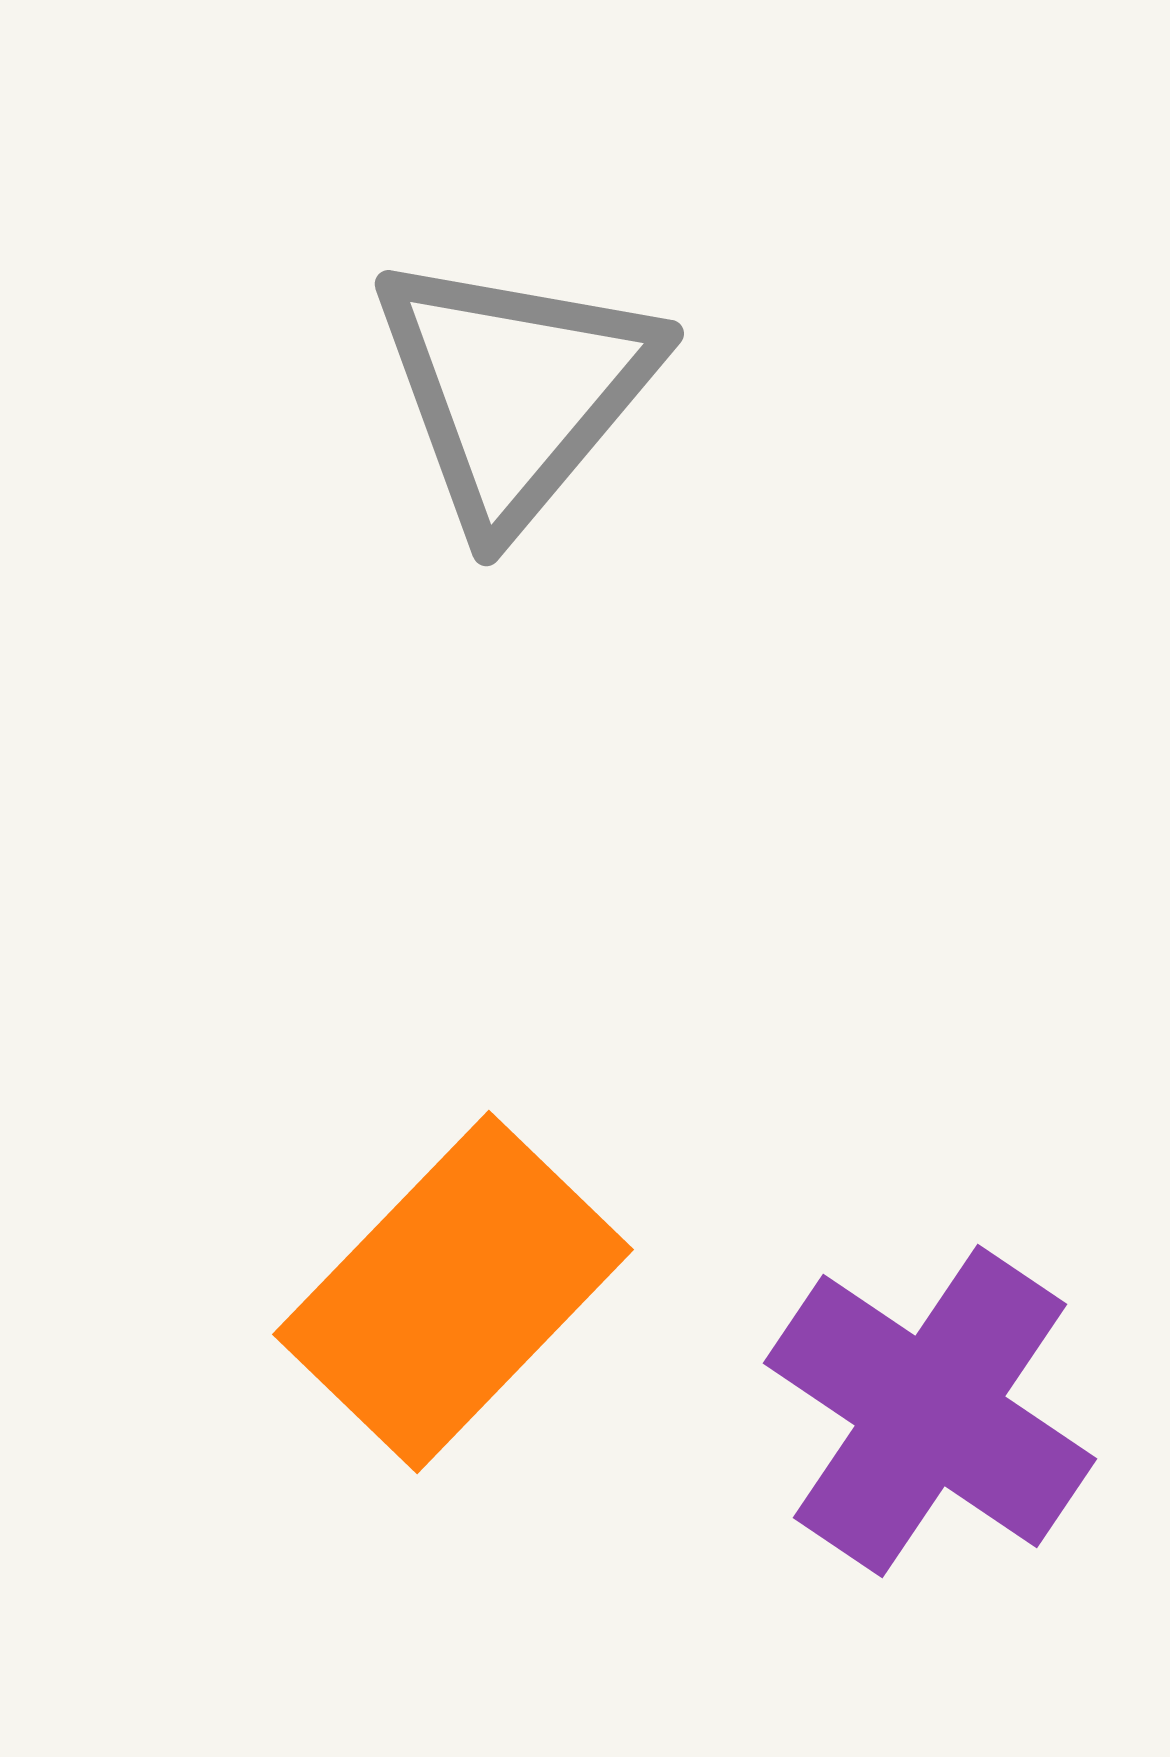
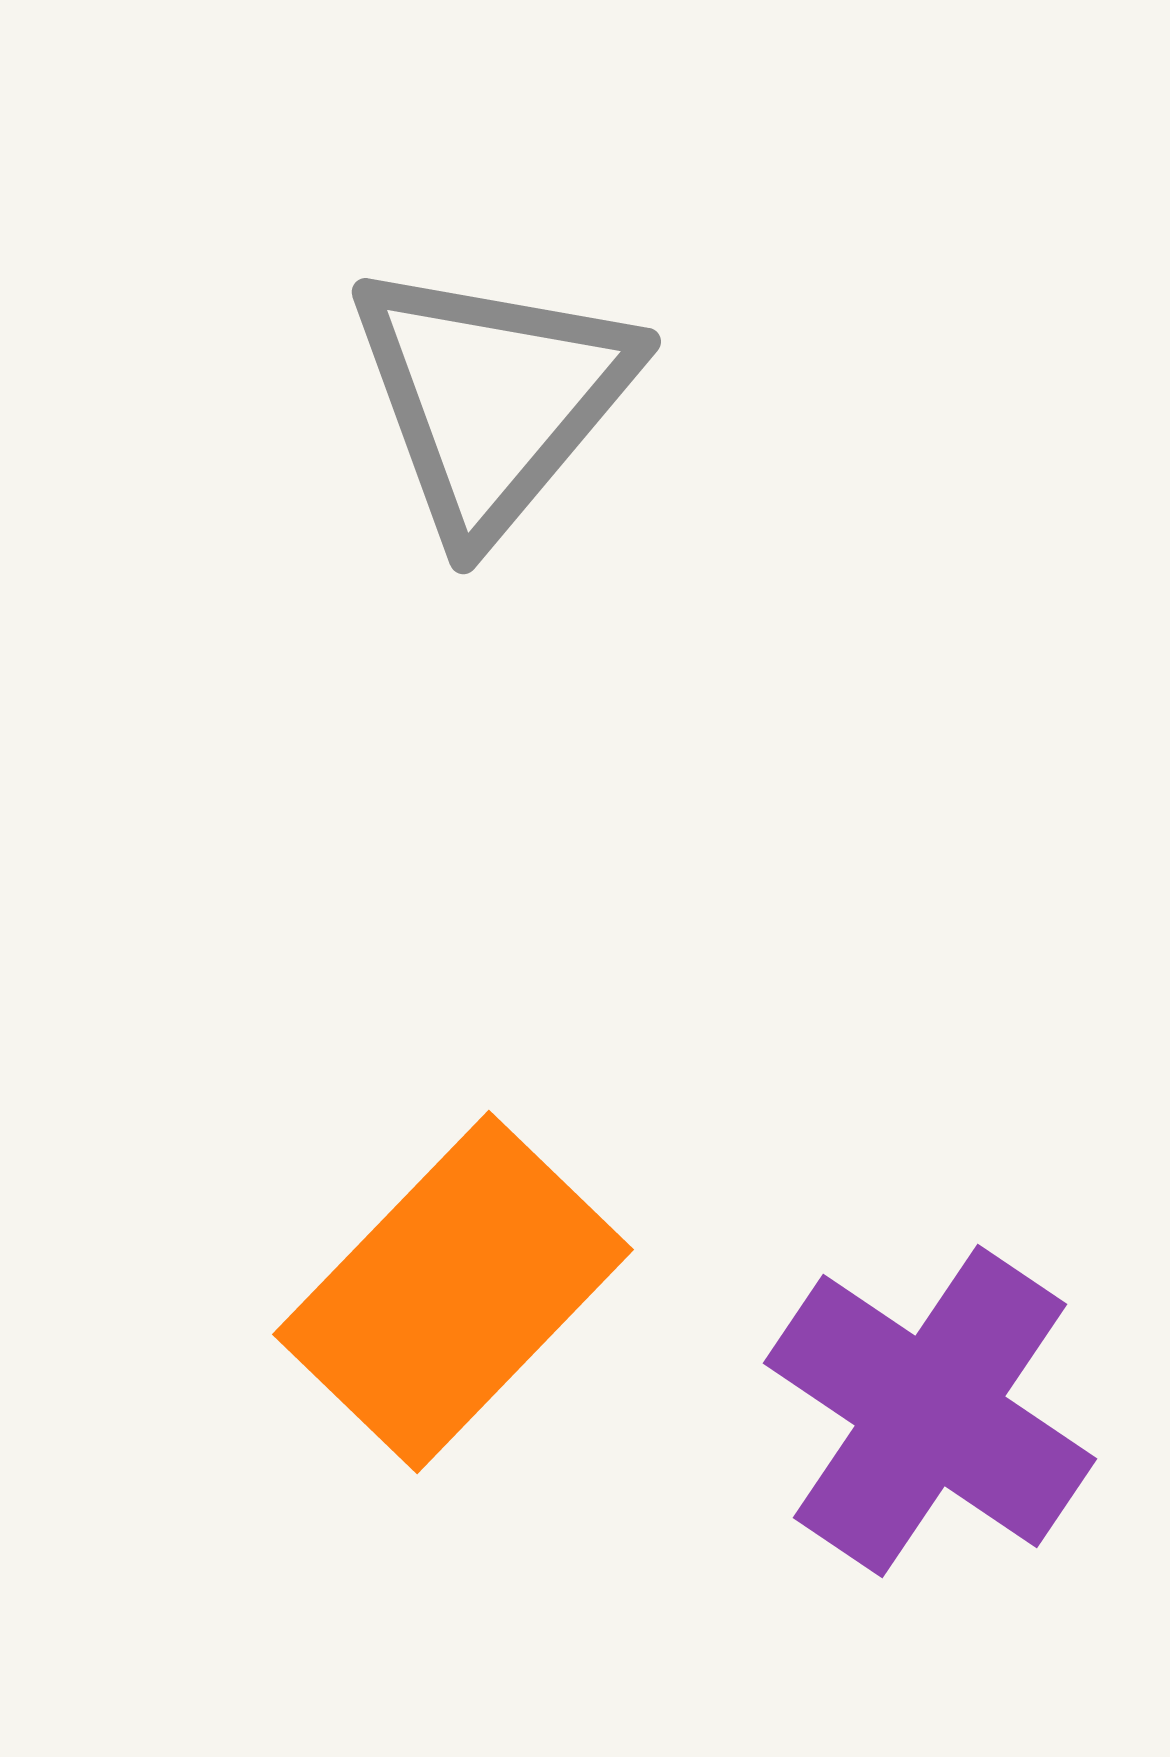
gray triangle: moved 23 px left, 8 px down
